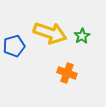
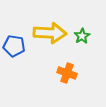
yellow arrow: rotated 16 degrees counterclockwise
blue pentagon: rotated 25 degrees clockwise
